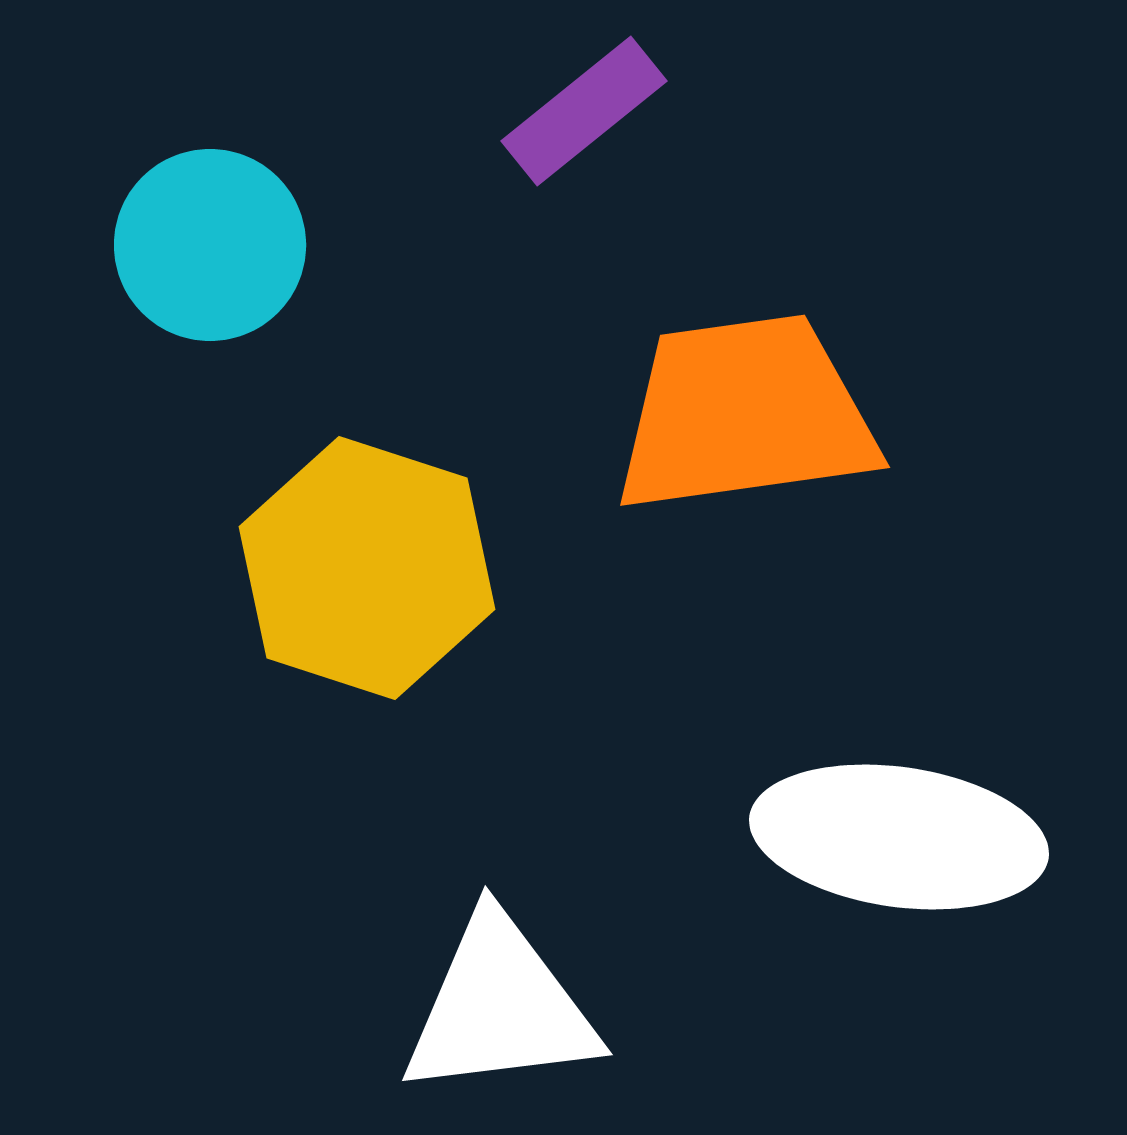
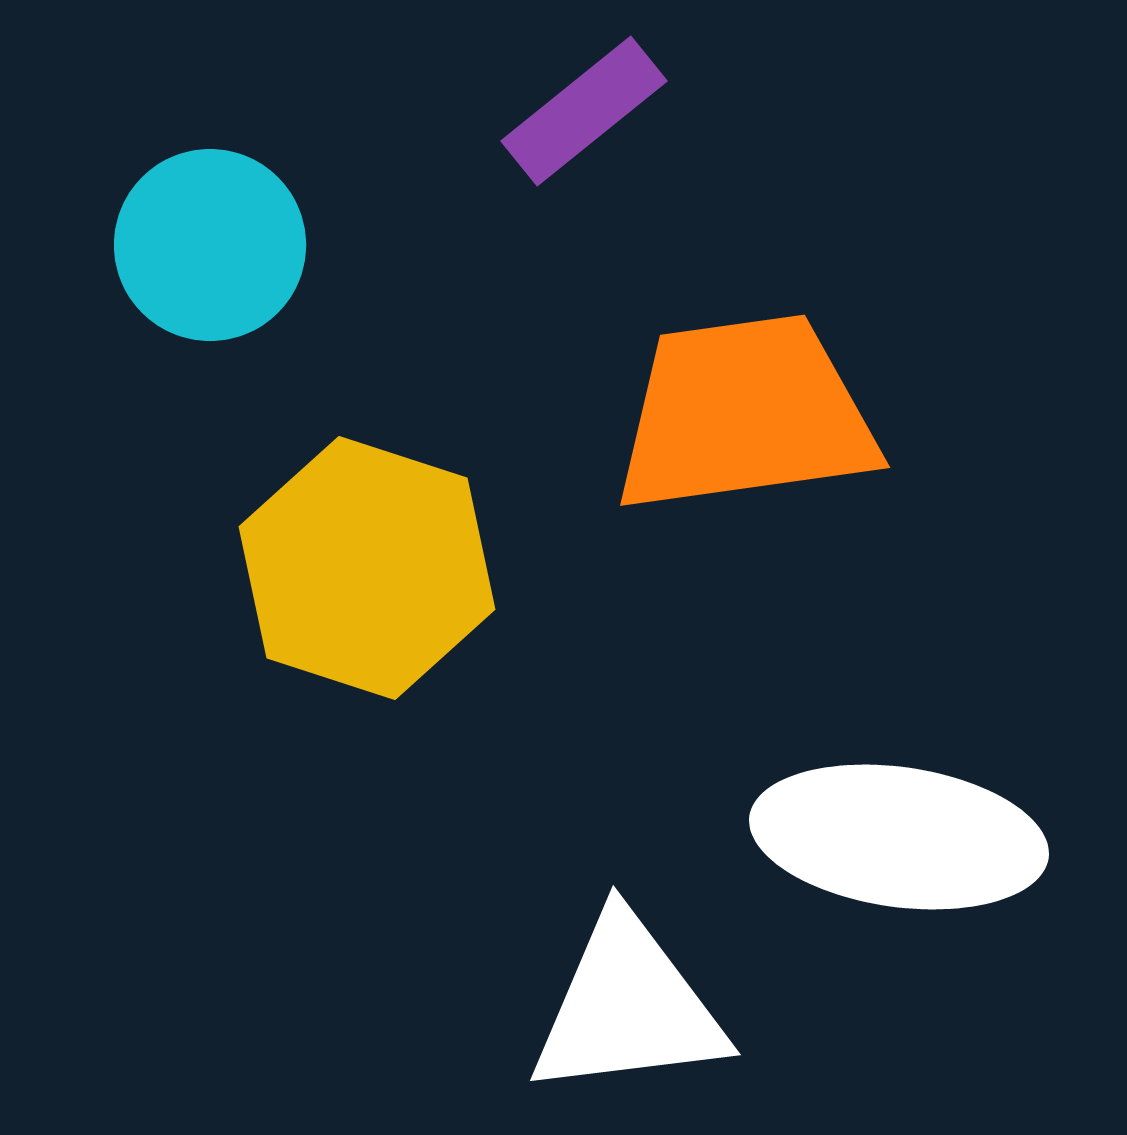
white triangle: moved 128 px right
